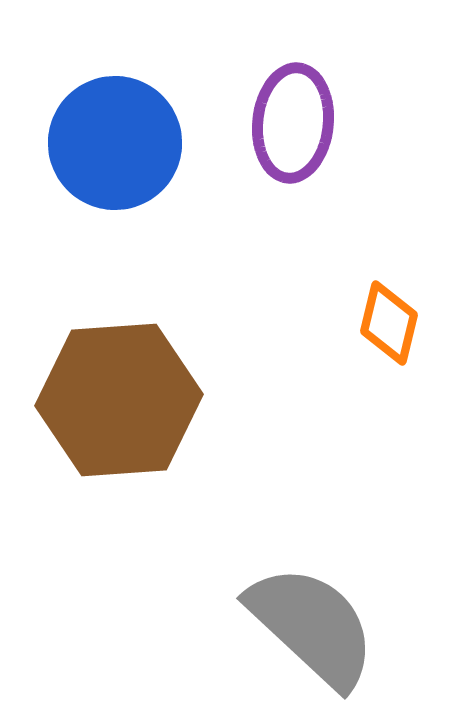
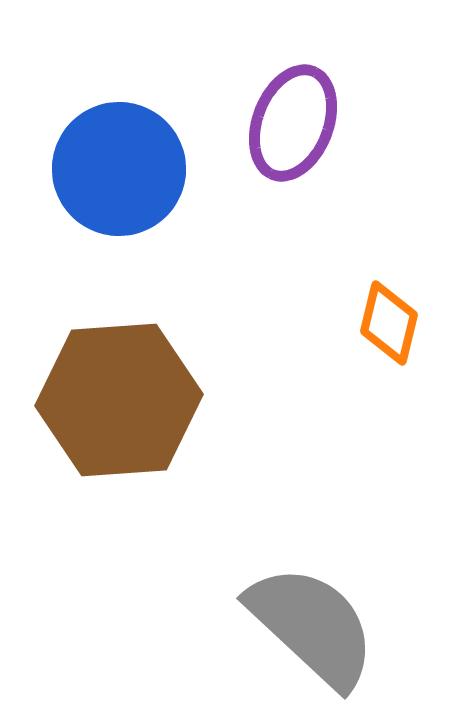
purple ellipse: rotated 15 degrees clockwise
blue circle: moved 4 px right, 26 px down
